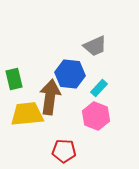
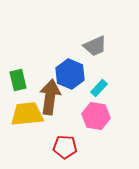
blue hexagon: rotated 16 degrees clockwise
green rectangle: moved 4 px right, 1 px down
pink hexagon: rotated 12 degrees counterclockwise
red pentagon: moved 1 px right, 4 px up
